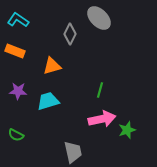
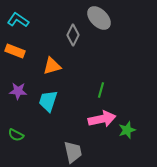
gray diamond: moved 3 px right, 1 px down
green line: moved 1 px right
cyan trapezoid: rotated 55 degrees counterclockwise
